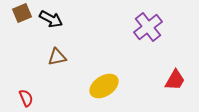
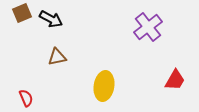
yellow ellipse: rotated 48 degrees counterclockwise
